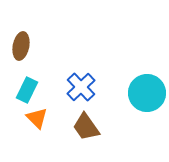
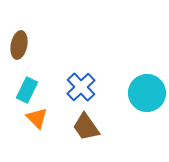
brown ellipse: moved 2 px left, 1 px up
